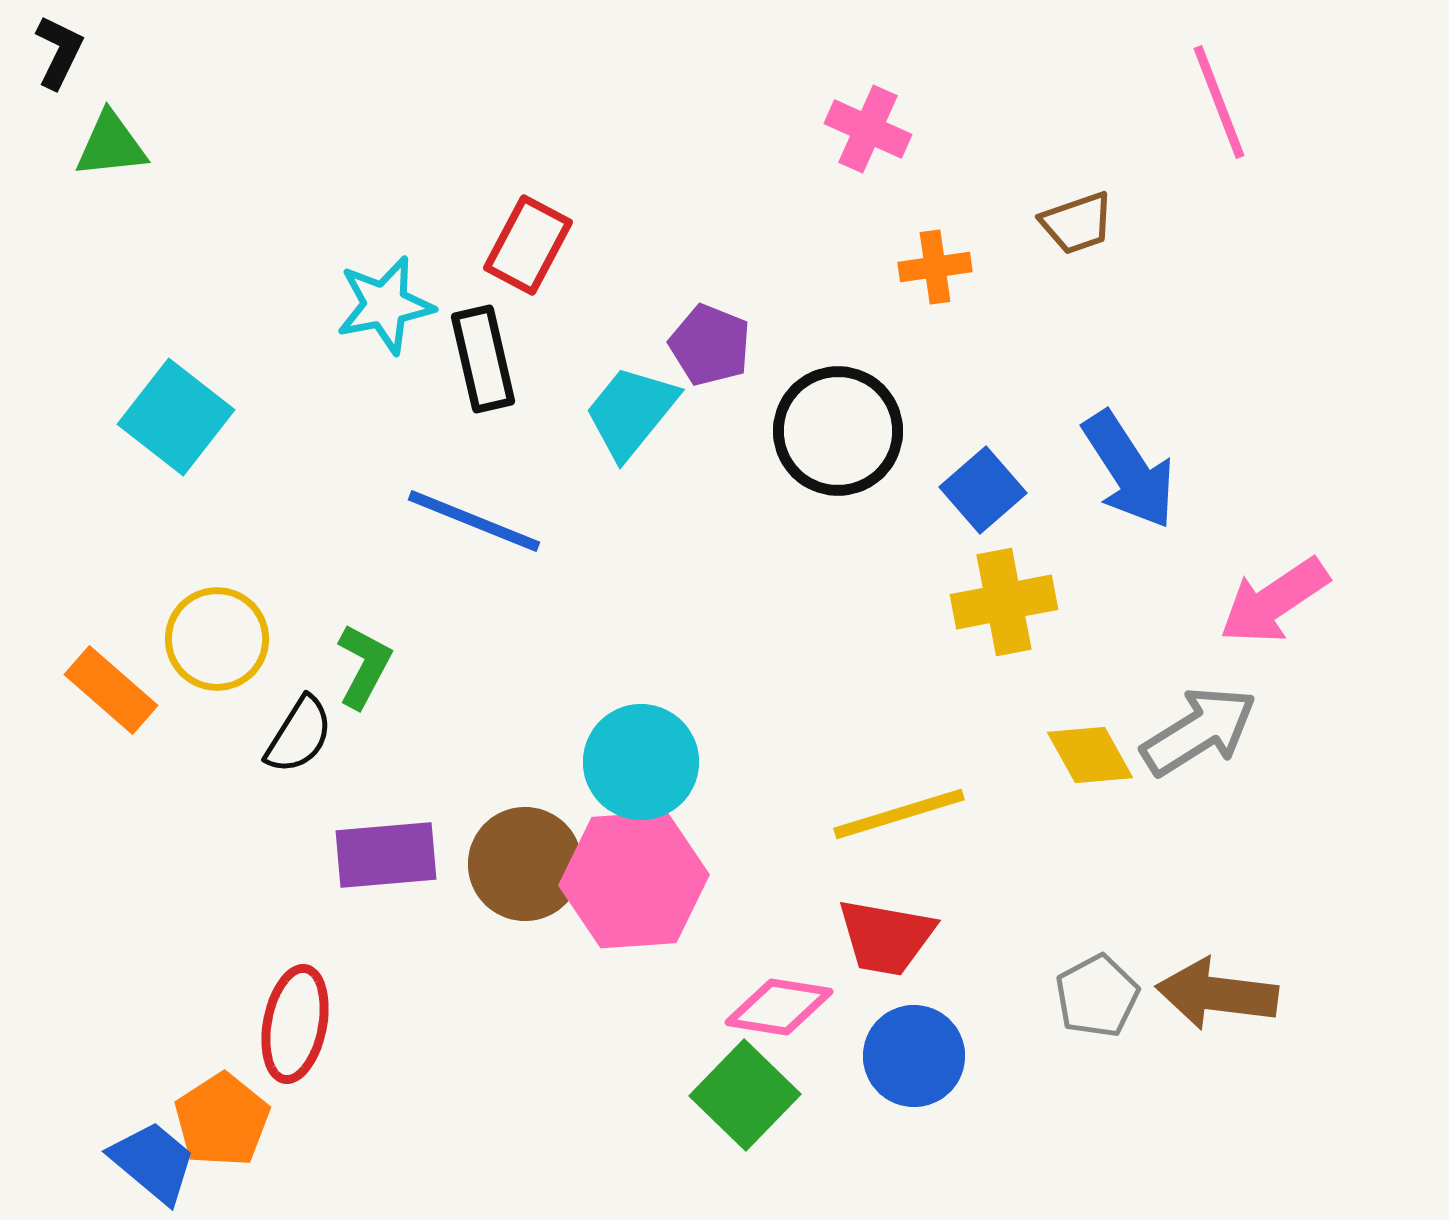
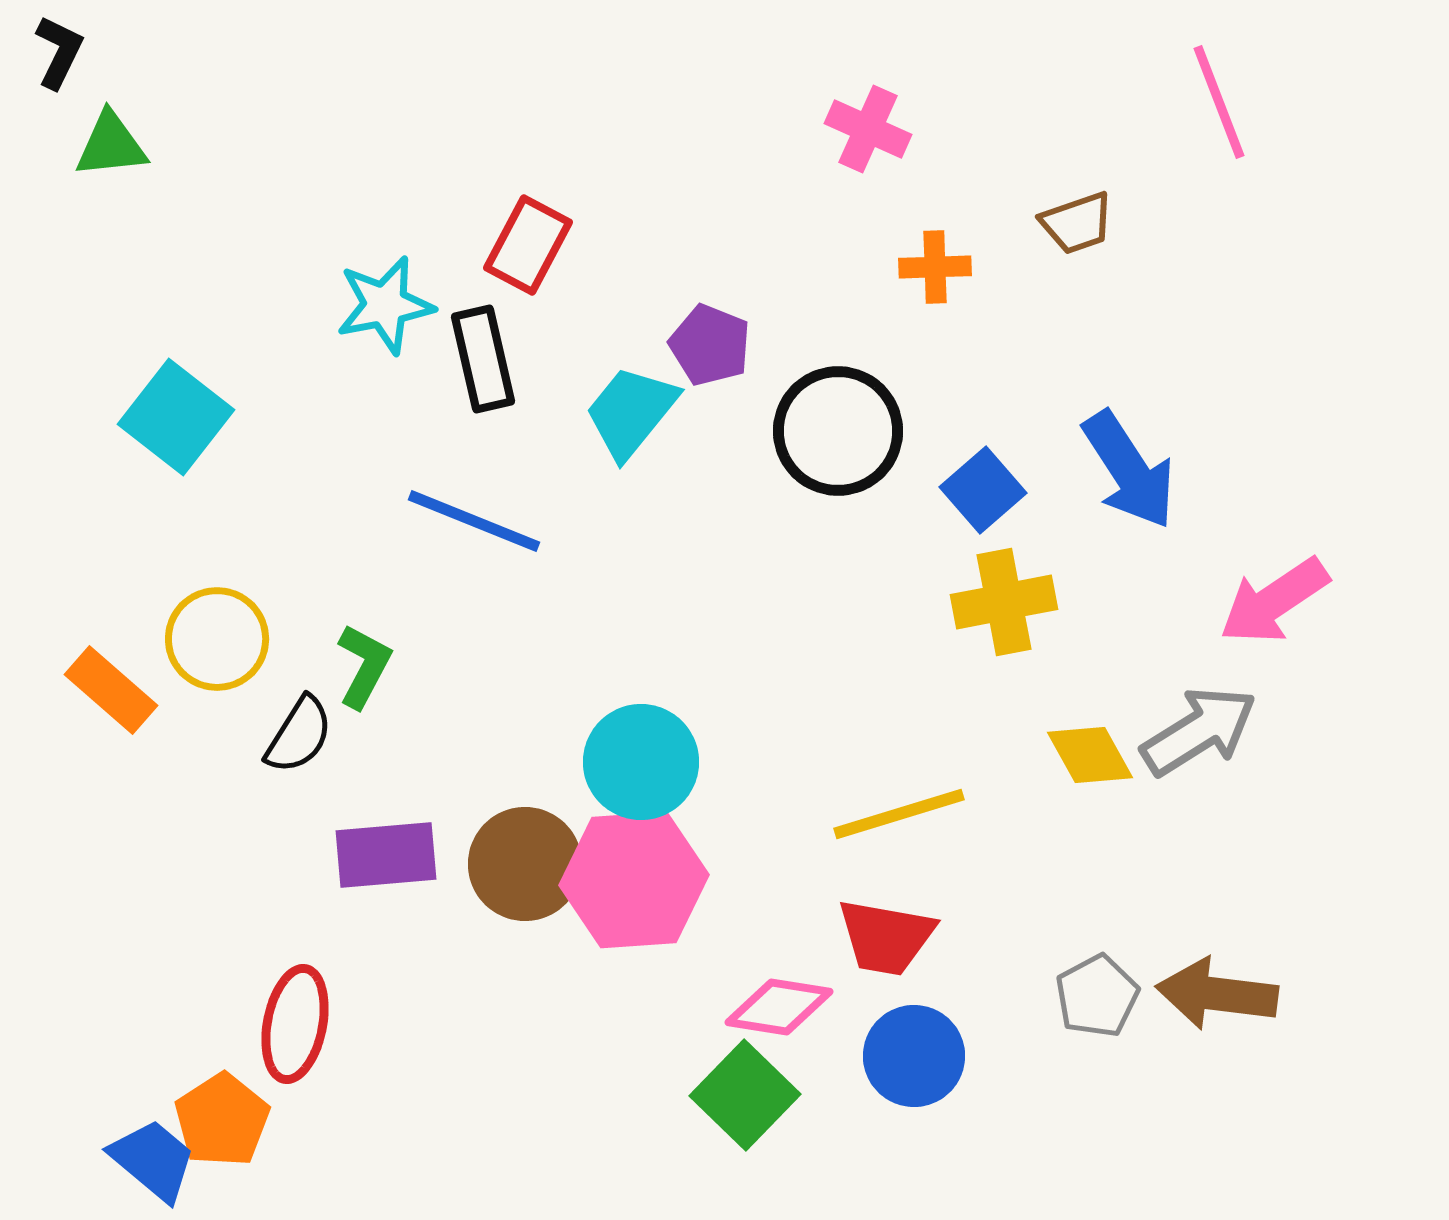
orange cross: rotated 6 degrees clockwise
blue trapezoid: moved 2 px up
